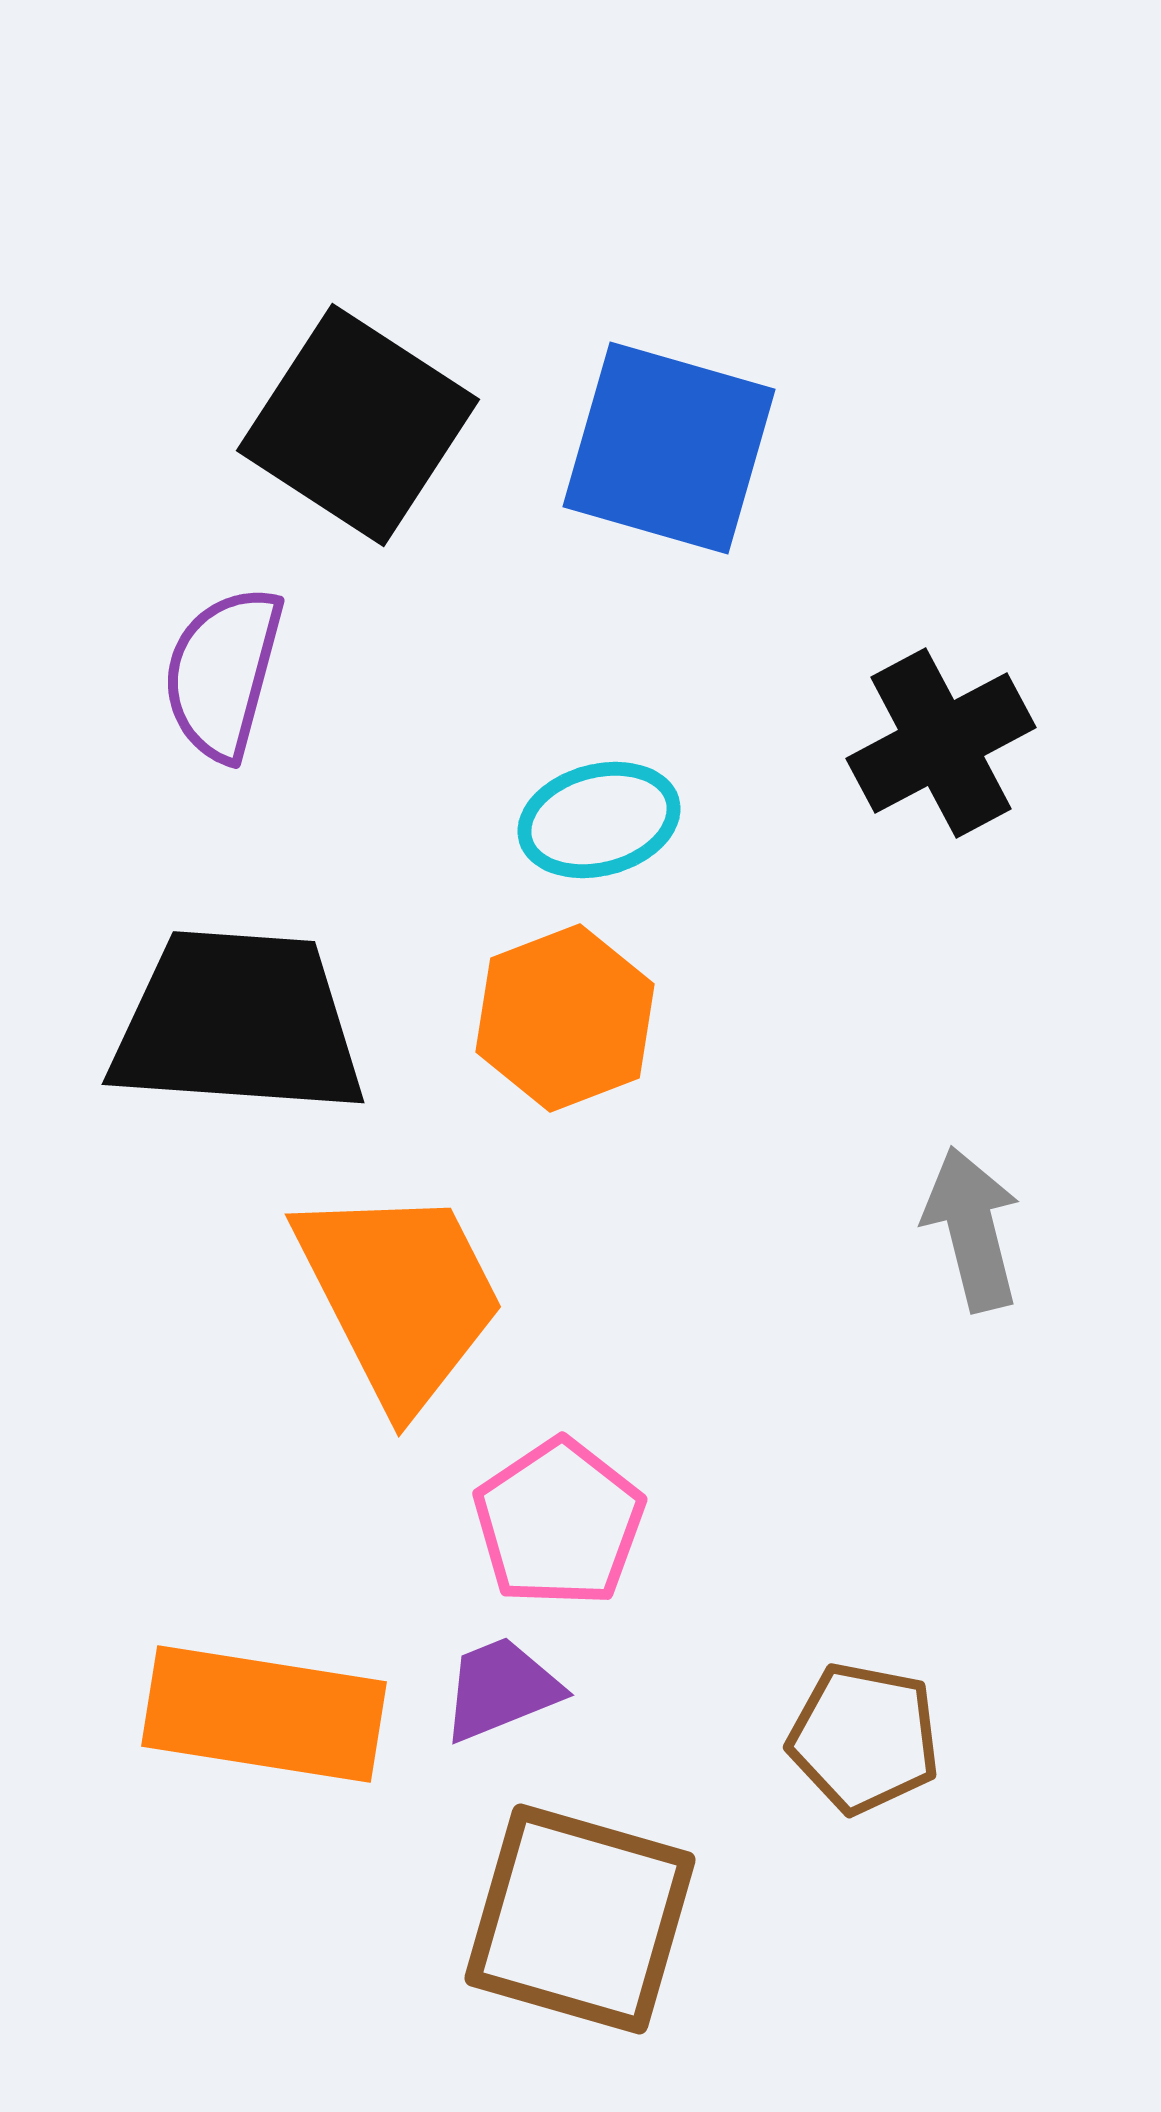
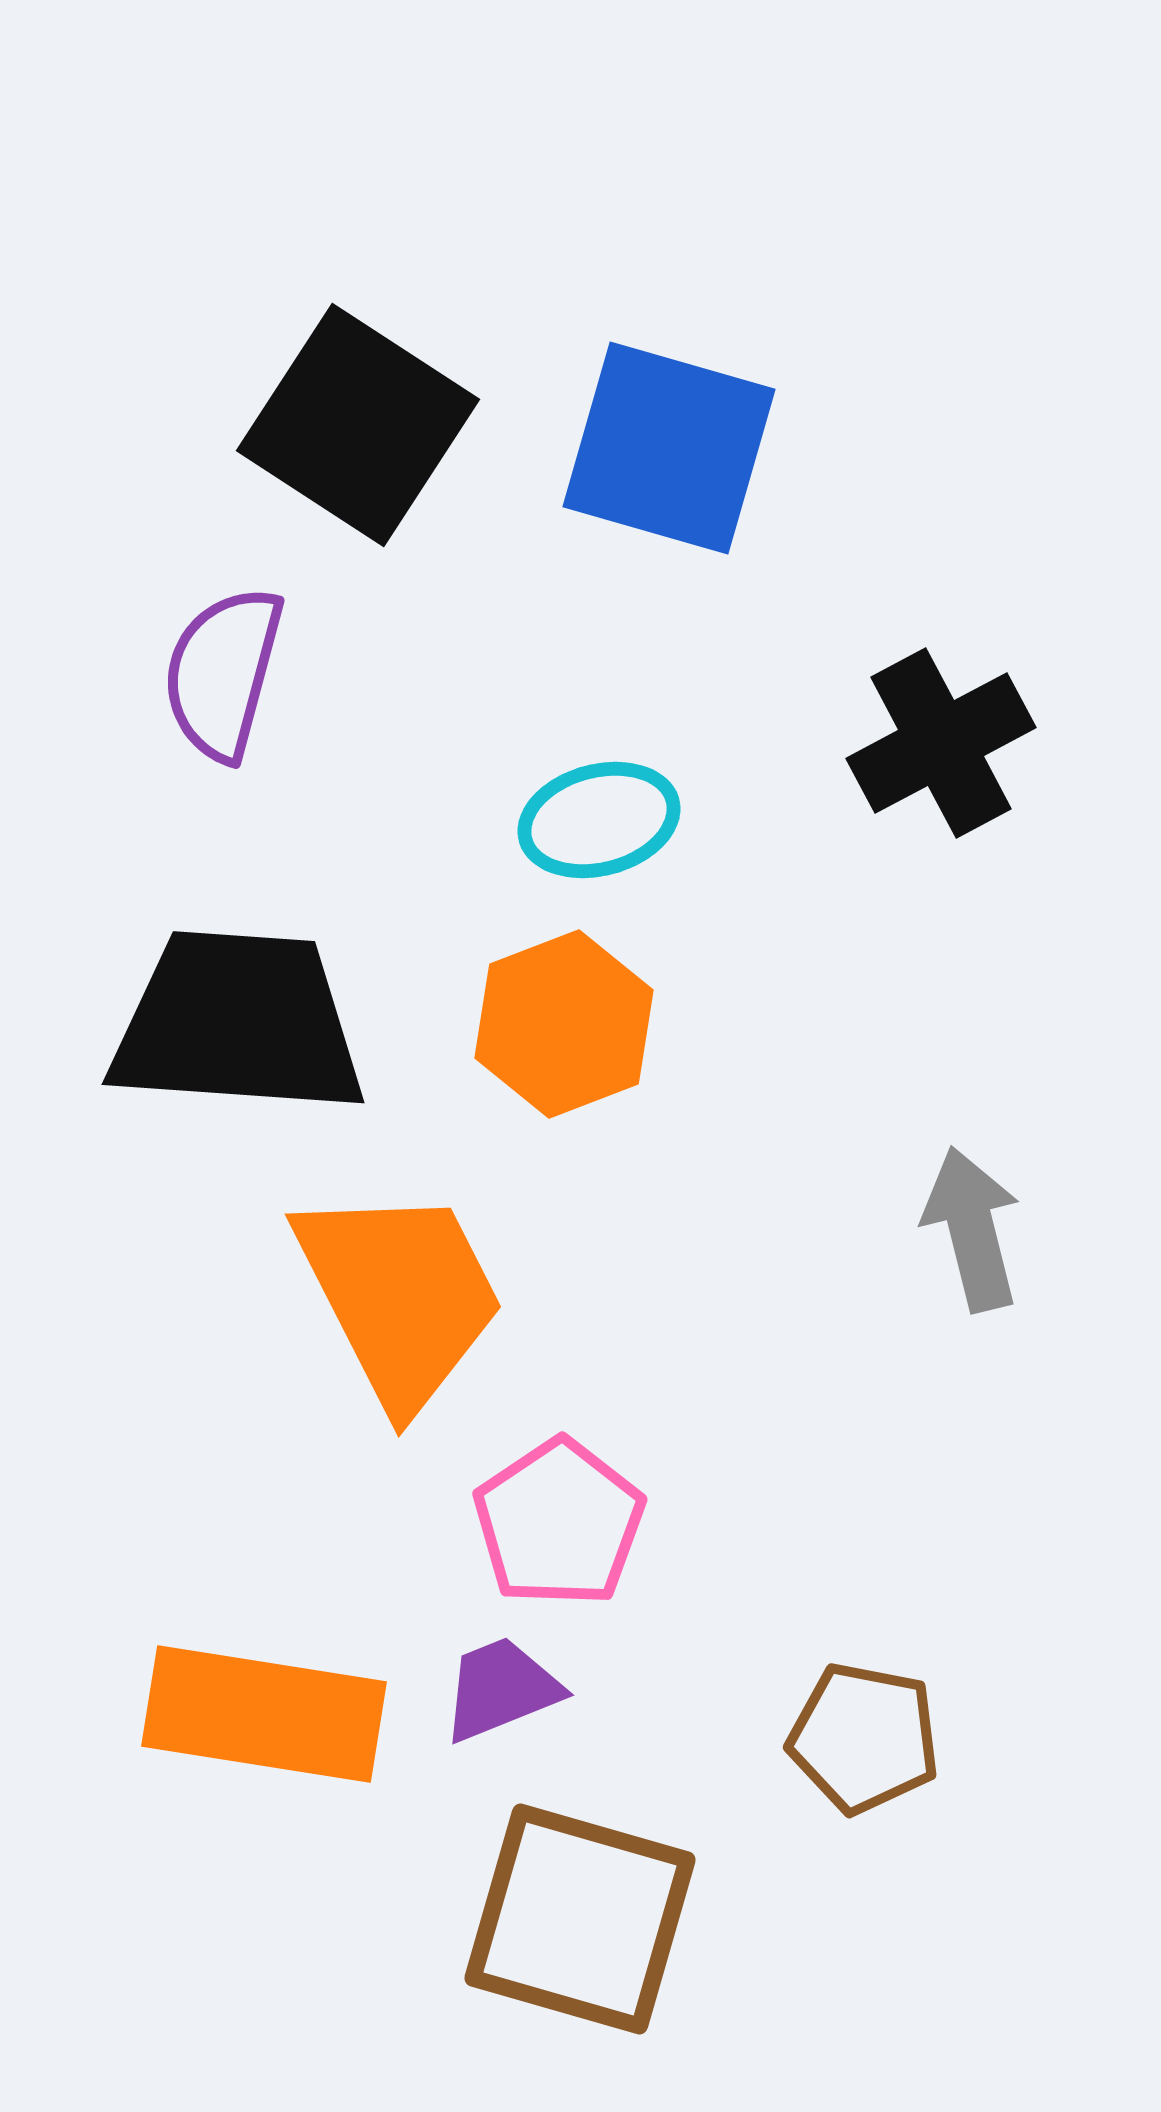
orange hexagon: moved 1 px left, 6 px down
